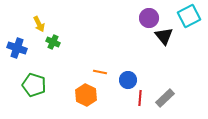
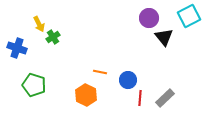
black triangle: moved 1 px down
green cross: moved 5 px up; rotated 32 degrees clockwise
